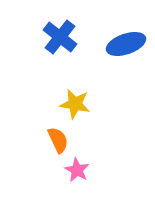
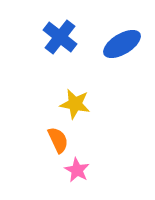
blue ellipse: moved 4 px left; rotated 12 degrees counterclockwise
